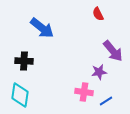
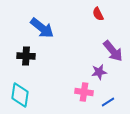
black cross: moved 2 px right, 5 px up
blue line: moved 2 px right, 1 px down
